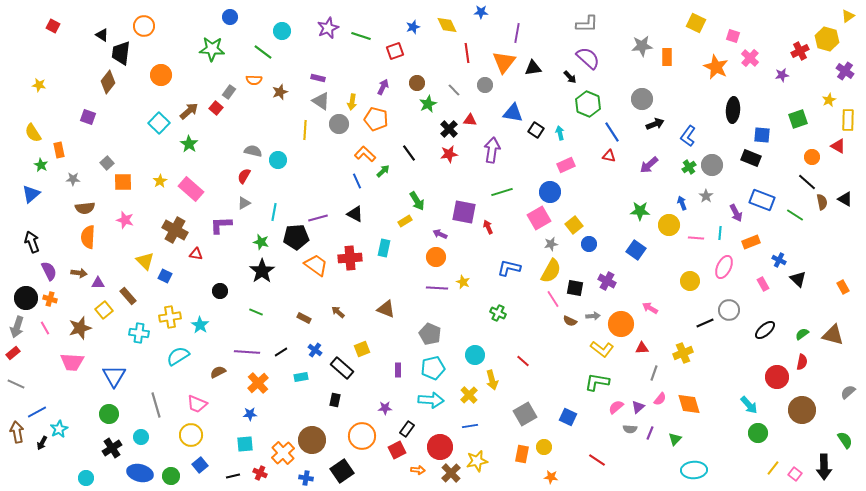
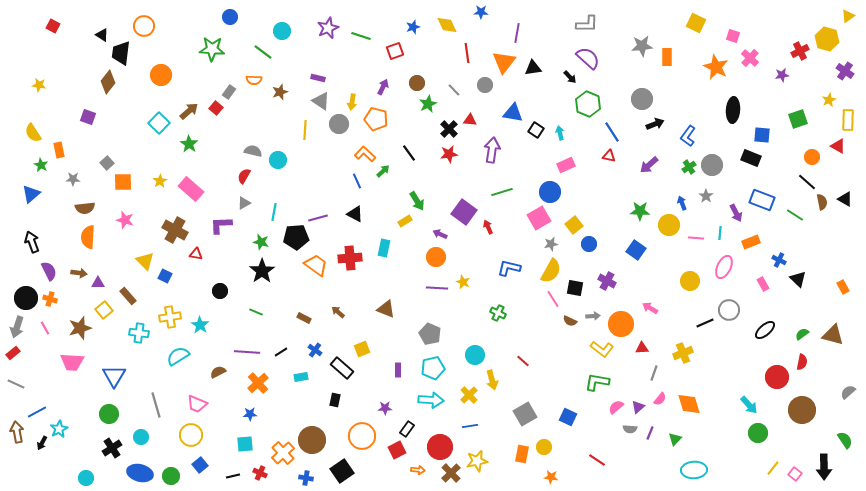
purple square at (464, 212): rotated 25 degrees clockwise
